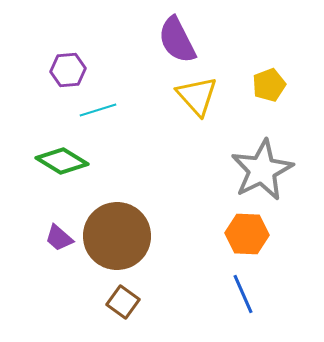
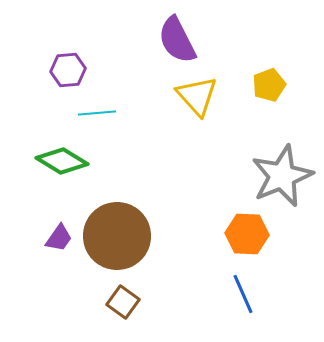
cyan line: moved 1 px left, 3 px down; rotated 12 degrees clockwise
gray star: moved 20 px right, 6 px down; rotated 4 degrees clockwise
purple trapezoid: rotated 96 degrees counterclockwise
